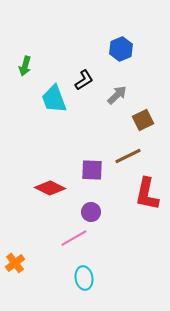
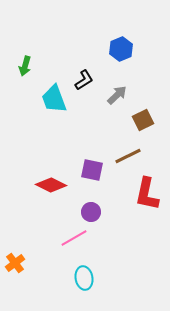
purple square: rotated 10 degrees clockwise
red diamond: moved 1 px right, 3 px up
